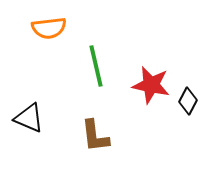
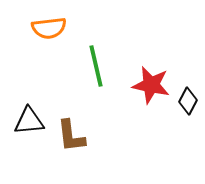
black triangle: moved 3 px down; rotated 28 degrees counterclockwise
brown L-shape: moved 24 px left
